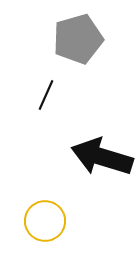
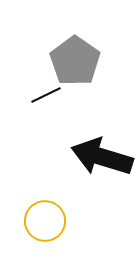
gray pentagon: moved 3 px left, 22 px down; rotated 21 degrees counterclockwise
black line: rotated 40 degrees clockwise
